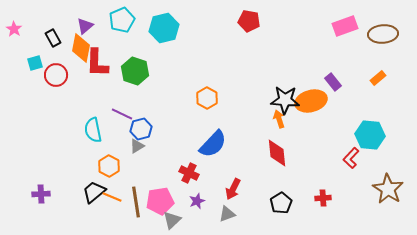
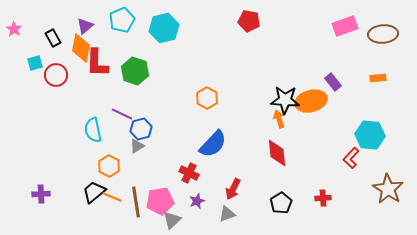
orange rectangle at (378, 78): rotated 35 degrees clockwise
